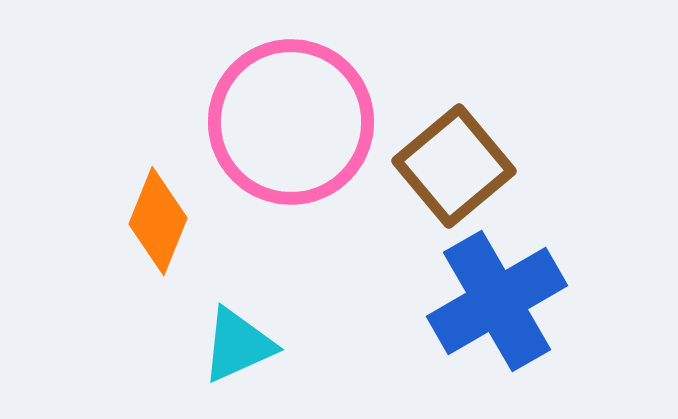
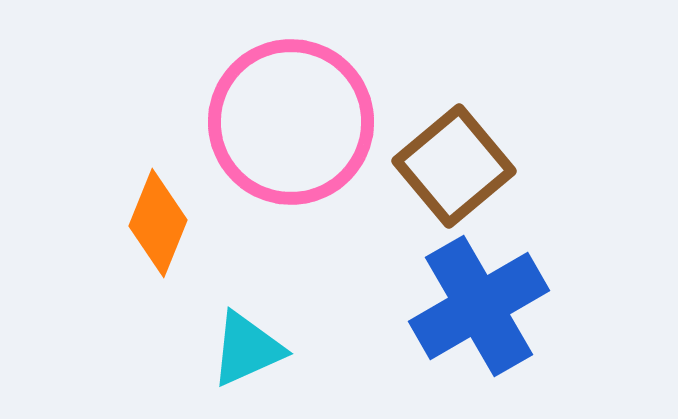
orange diamond: moved 2 px down
blue cross: moved 18 px left, 5 px down
cyan triangle: moved 9 px right, 4 px down
